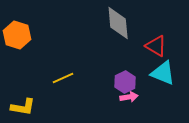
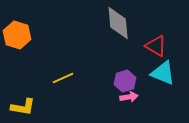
purple hexagon: moved 1 px up; rotated 10 degrees clockwise
